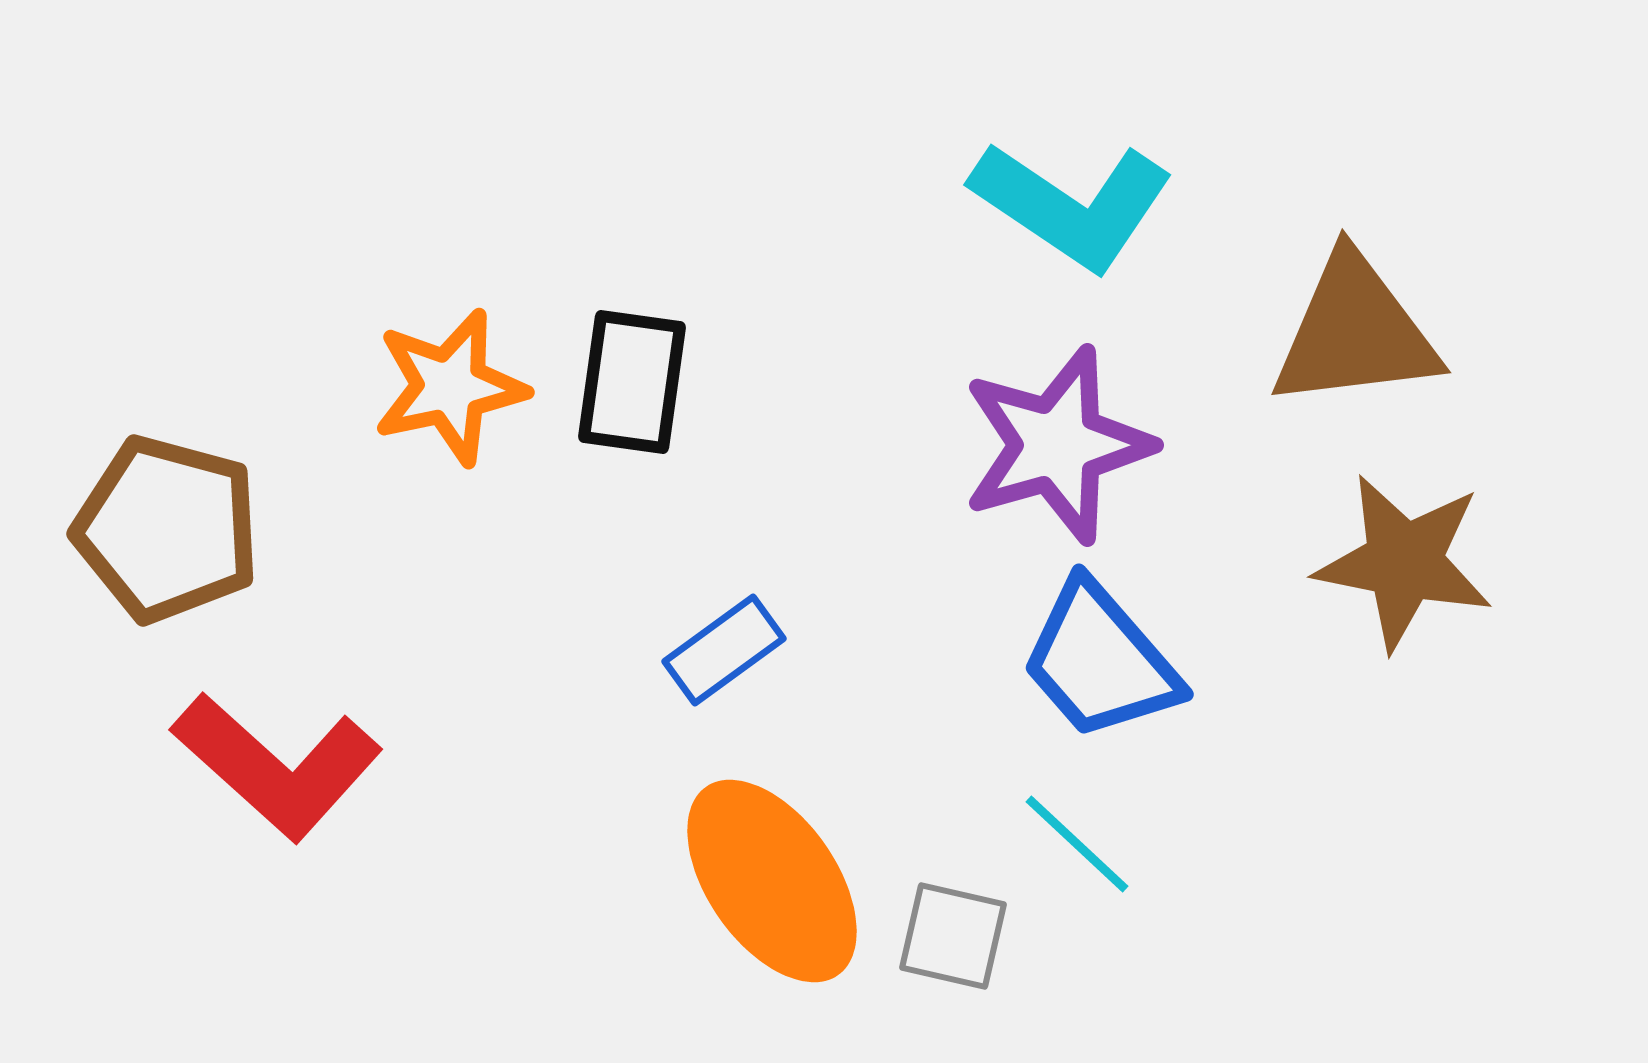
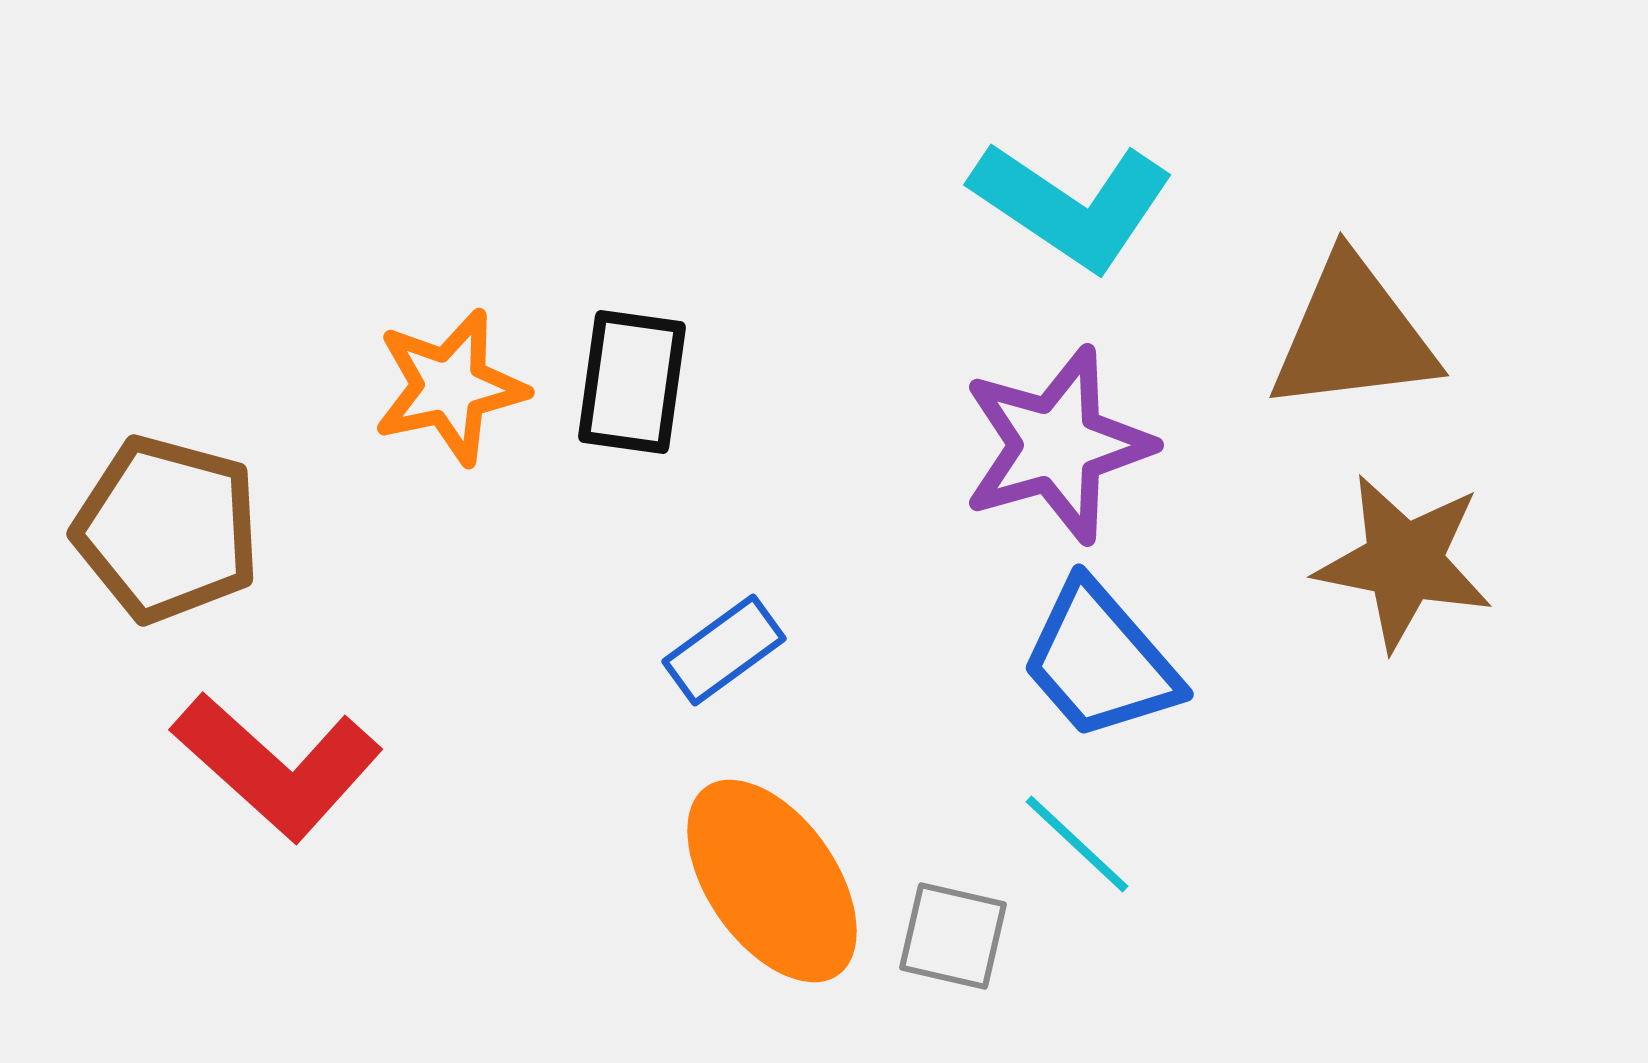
brown triangle: moved 2 px left, 3 px down
